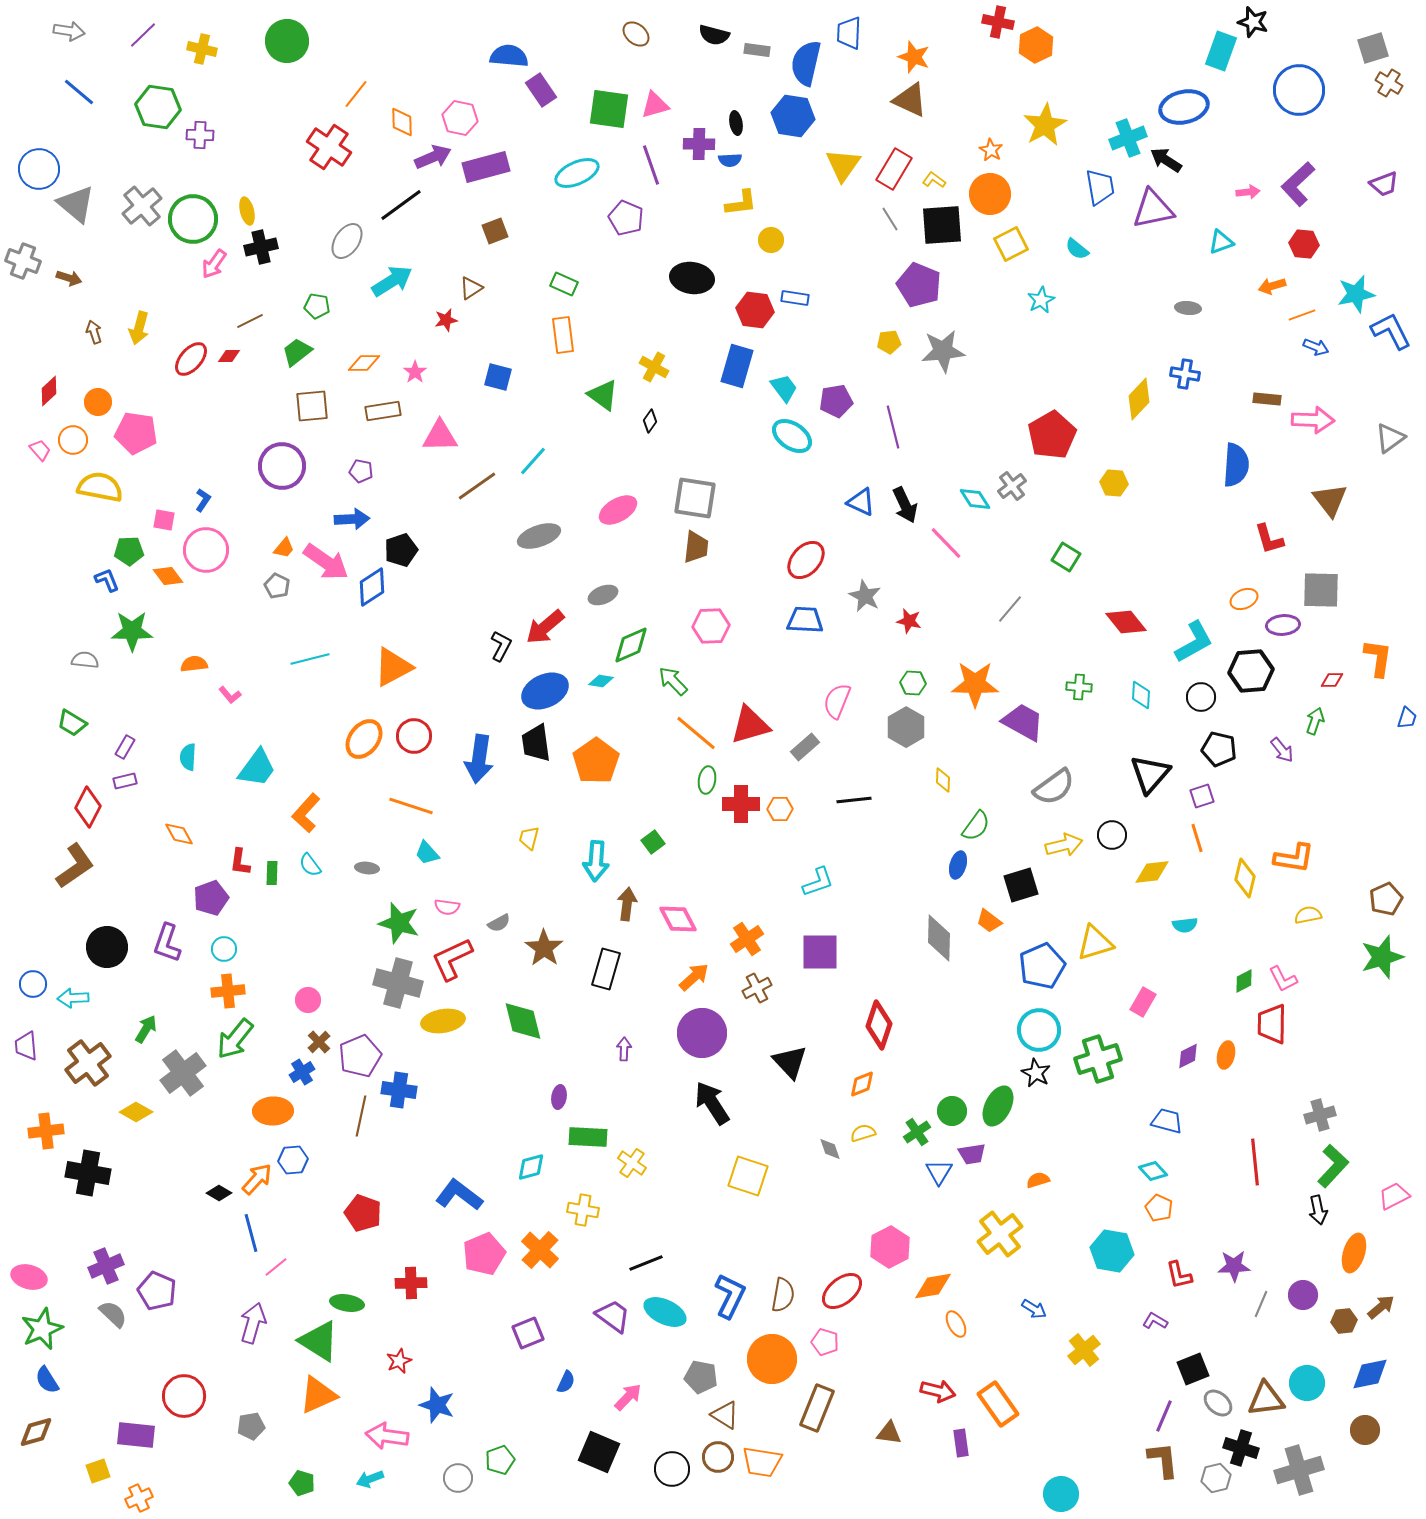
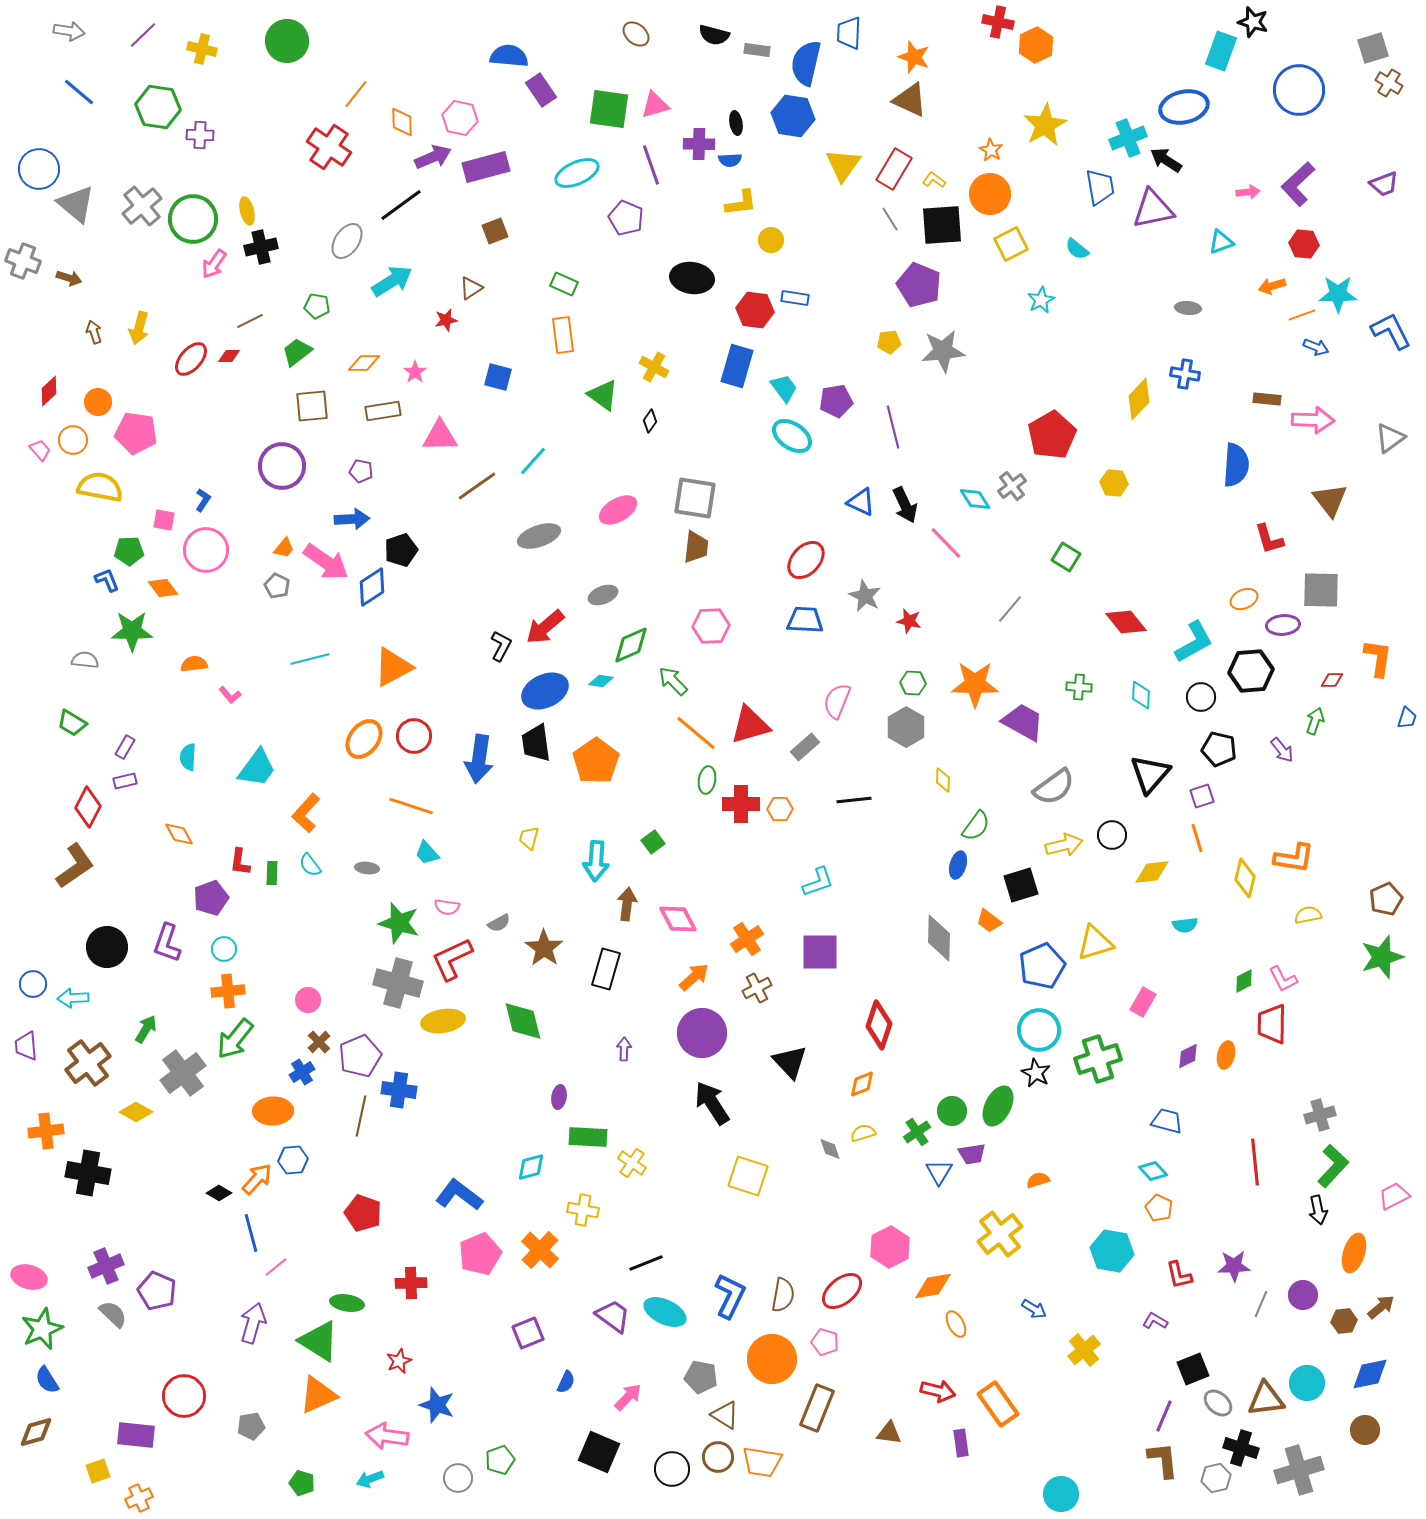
cyan star at (1356, 294): moved 18 px left; rotated 12 degrees clockwise
orange diamond at (168, 576): moved 5 px left, 12 px down
pink pentagon at (484, 1254): moved 4 px left
